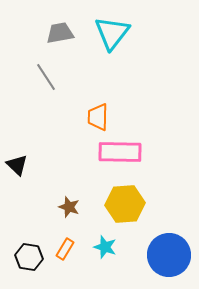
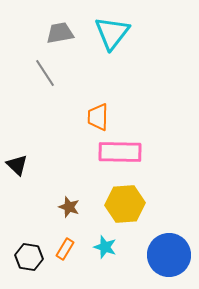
gray line: moved 1 px left, 4 px up
